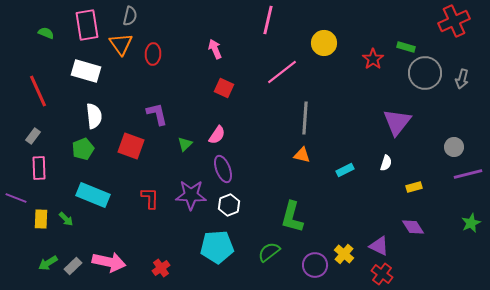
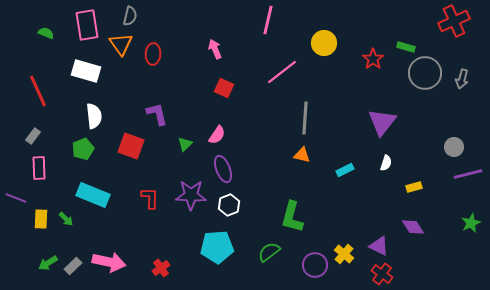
purple triangle at (397, 122): moved 15 px left
